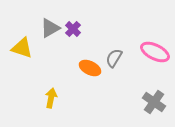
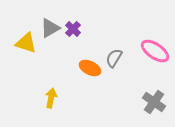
yellow triangle: moved 4 px right, 5 px up
pink ellipse: moved 1 px up; rotated 8 degrees clockwise
